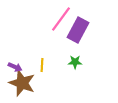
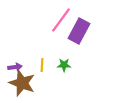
pink line: moved 1 px down
purple rectangle: moved 1 px right, 1 px down
green star: moved 11 px left, 3 px down
purple arrow: rotated 32 degrees counterclockwise
